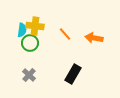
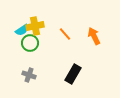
yellow cross: rotated 18 degrees counterclockwise
cyan semicircle: rotated 48 degrees clockwise
orange arrow: moved 2 px up; rotated 54 degrees clockwise
gray cross: rotated 24 degrees counterclockwise
